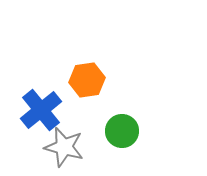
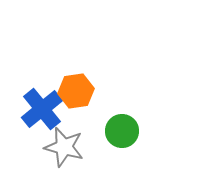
orange hexagon: moved 11 px left, 11 px down
blue cross: moved 1 px right, 1 px up
